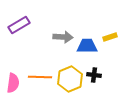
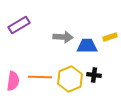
pink semicircle: moved 2 px up
